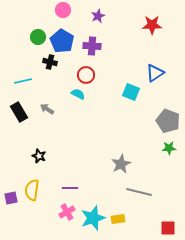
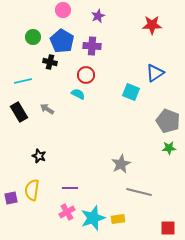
green circle: moved 5 px left
